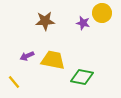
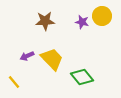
yellow circle: moved 3 px down
purple star: moved 1 px left, 1 px up
yellow trapezoid: moved 1 px left, 1 px up; rotated 35 degrees clockwise
green diamond: rotated 40 degrees clockwise
